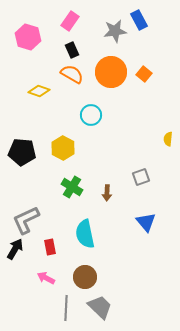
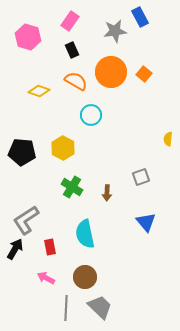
blue rectangle: moved 1 px right, 3 px up
orange semicircle: moved 4 px right, 7 px down
gray L-shape: rotated 8 degrees counterclockwise
